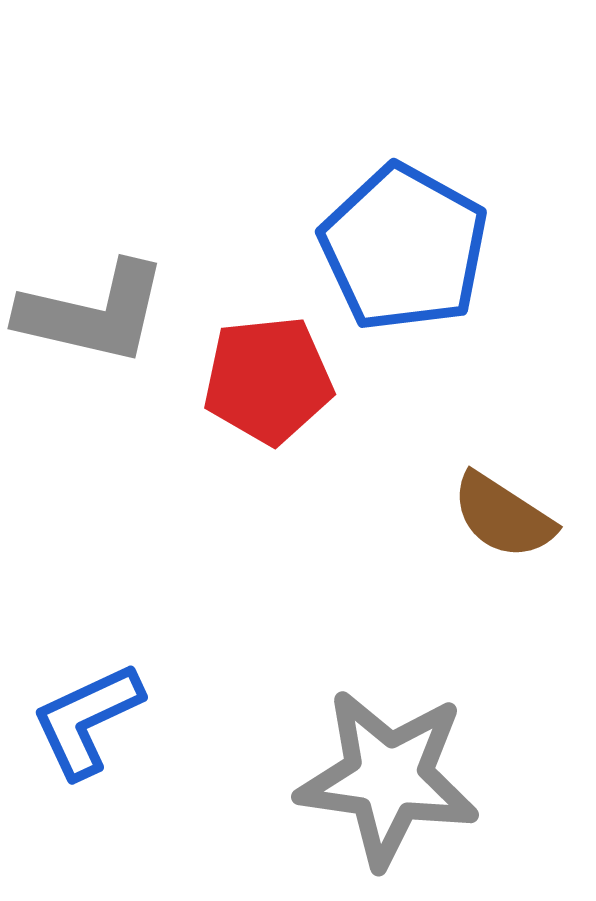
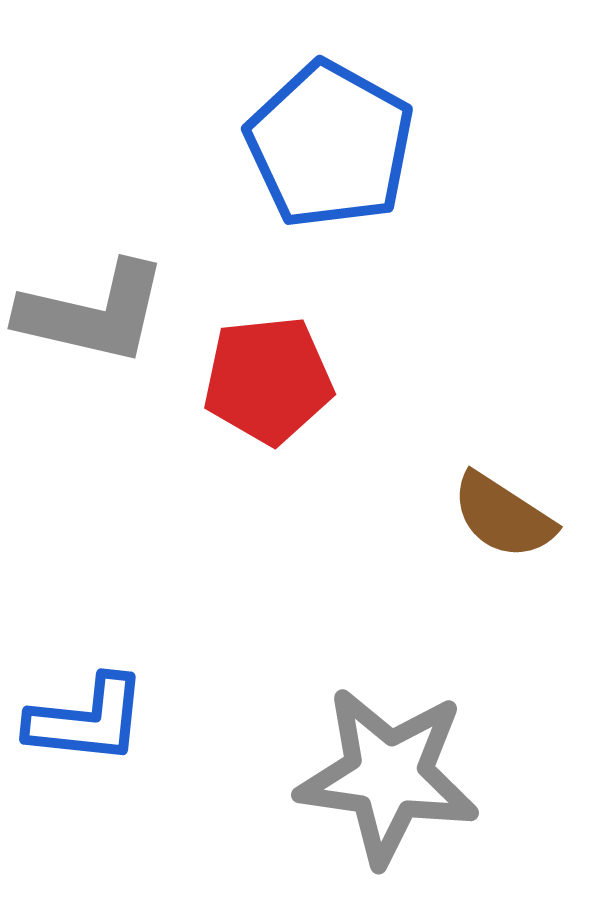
blue pentagon: moved 74 px left, 103 px up
blue L-shape: rotated 149 degrees counterclockwise
gray star: moved 2 px up
